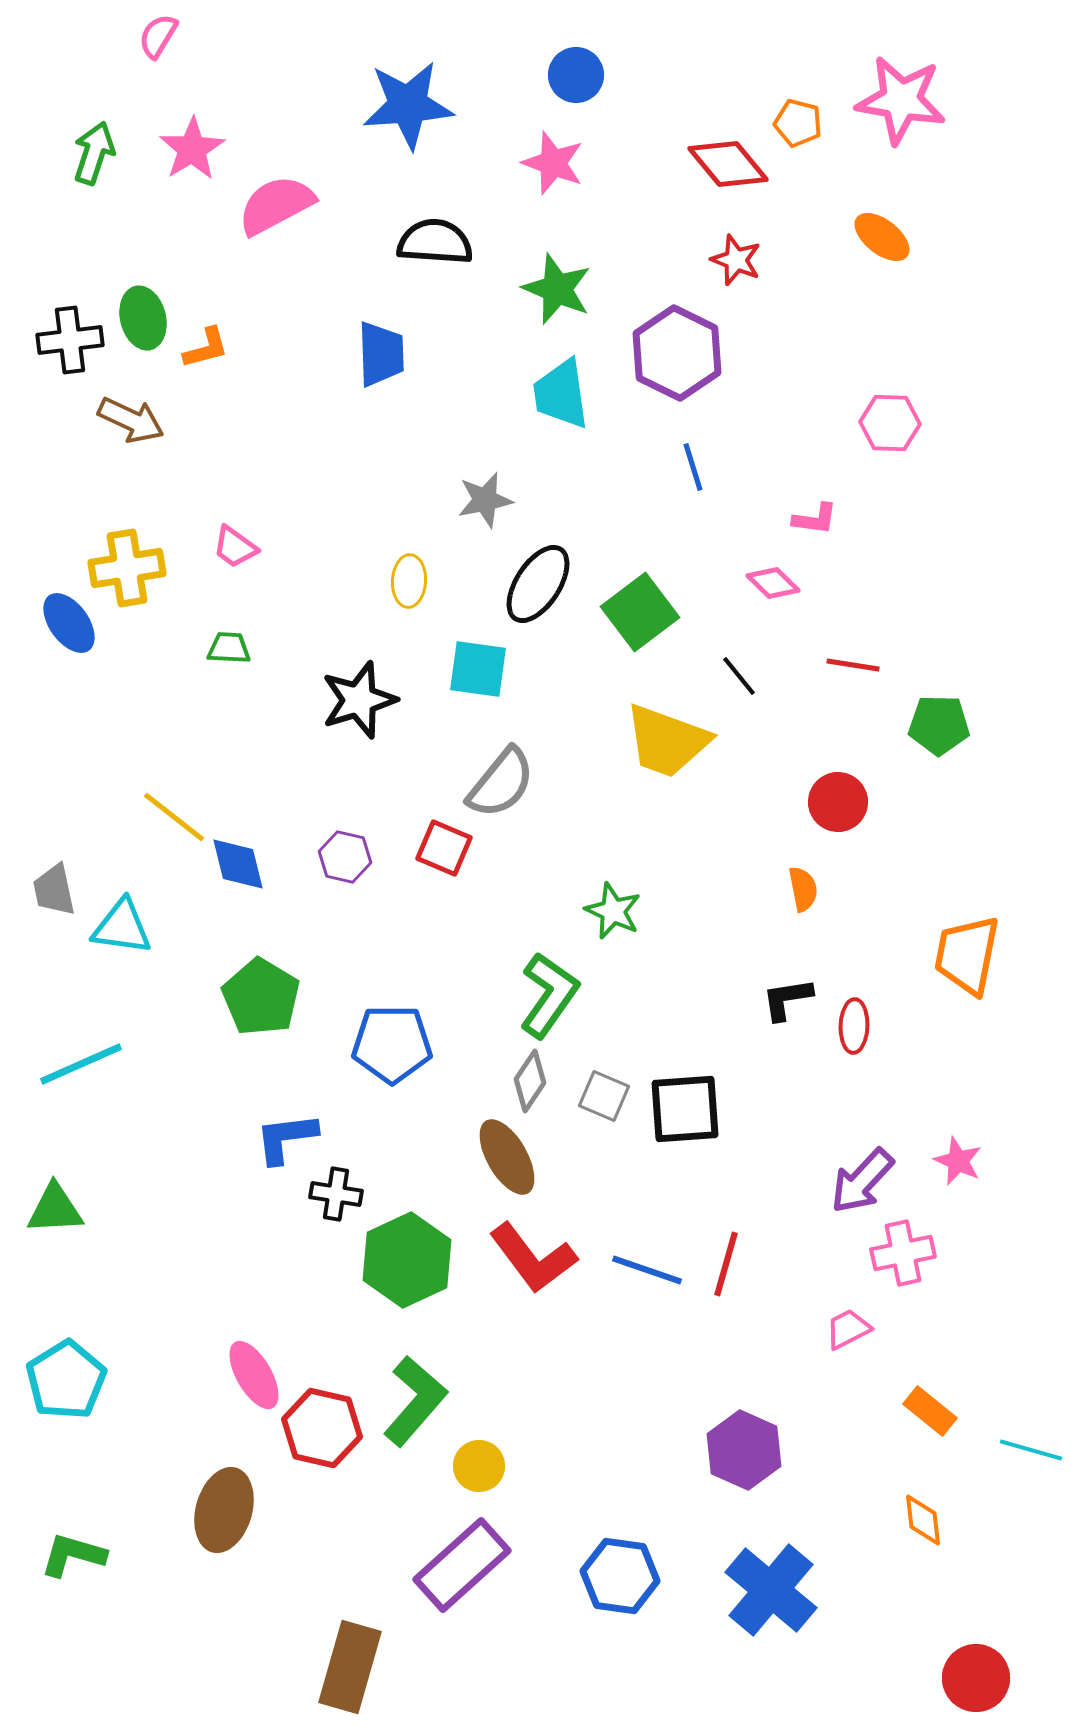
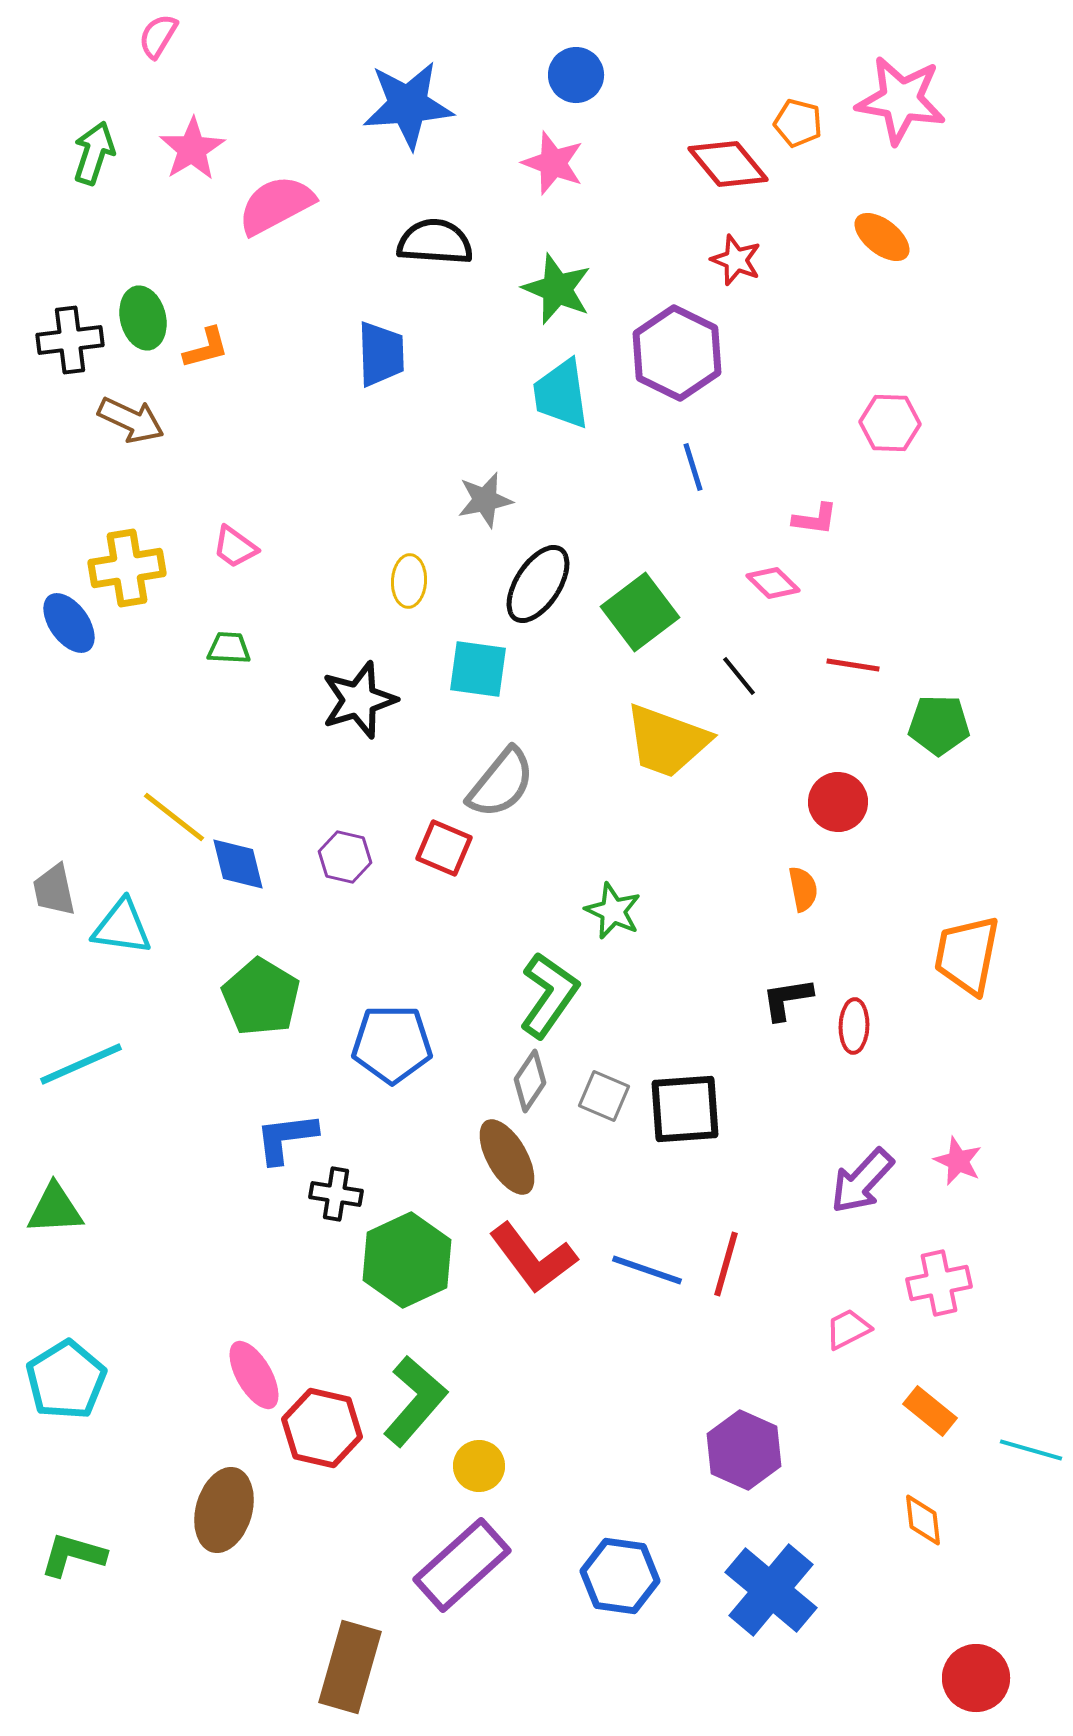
pink cross at (903, 1253): moved 36 px right, 30 px down
